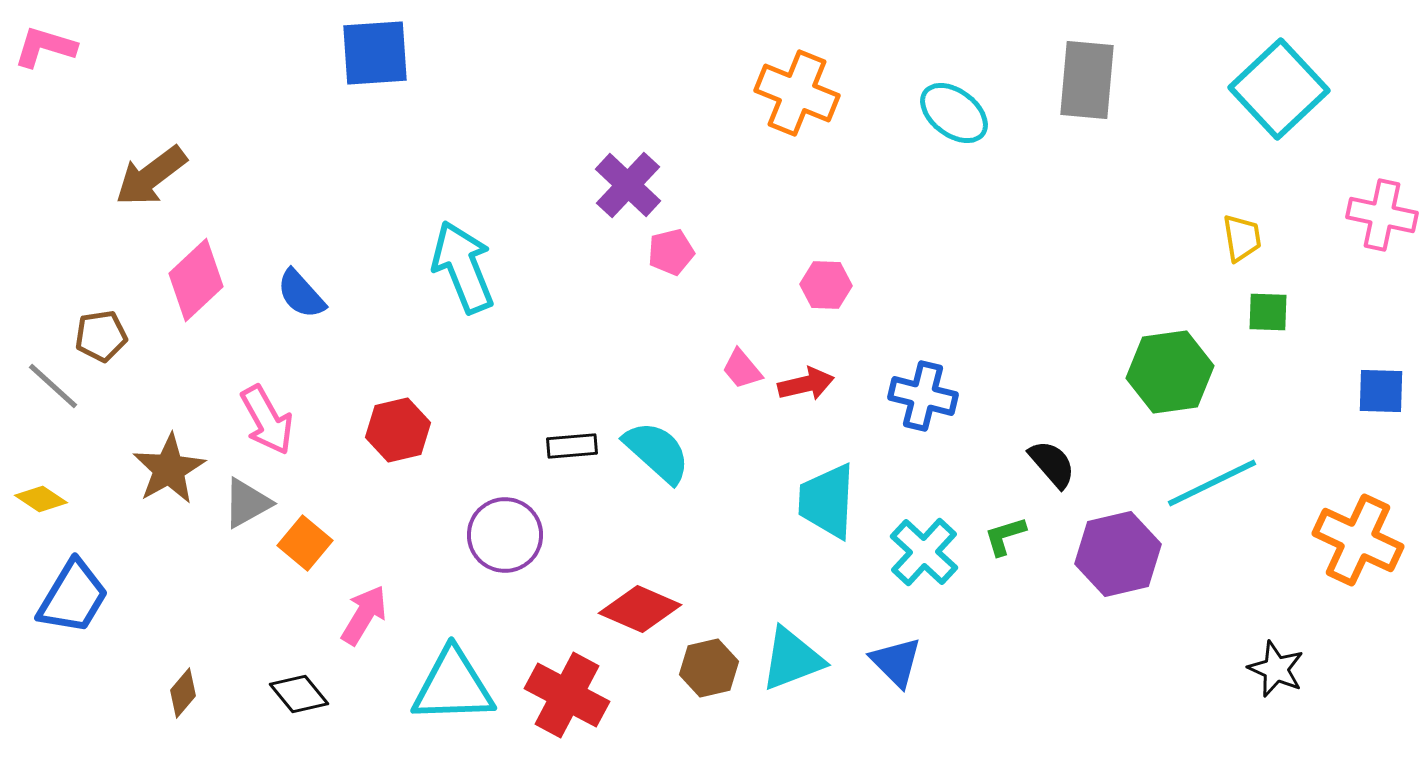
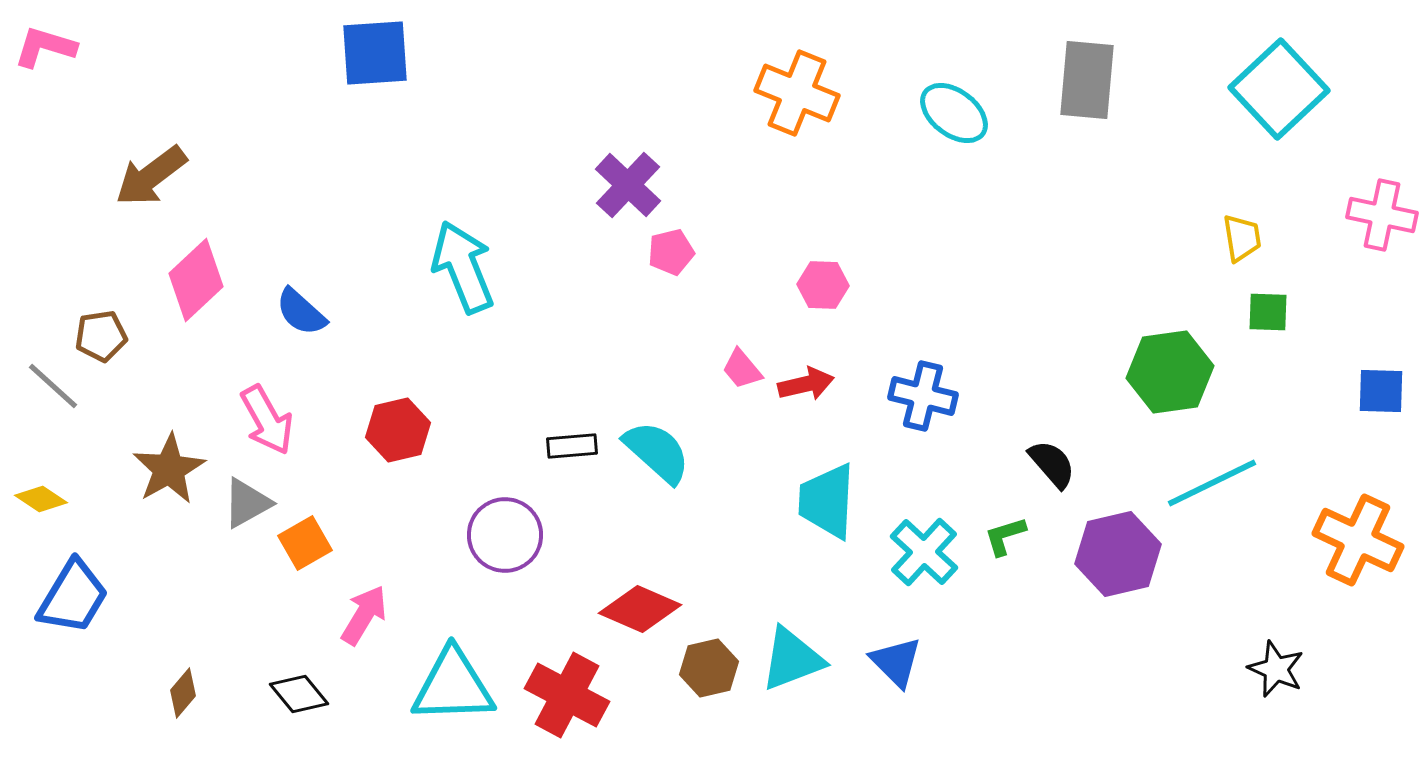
pink hexagon at (826, 285): moved 3 px left
blue semicircle at (301, 294): moved 18 px down; rotated 6 degrees counterclockwise
orange square at (305, 543): rotated 20 degrees clockwise
